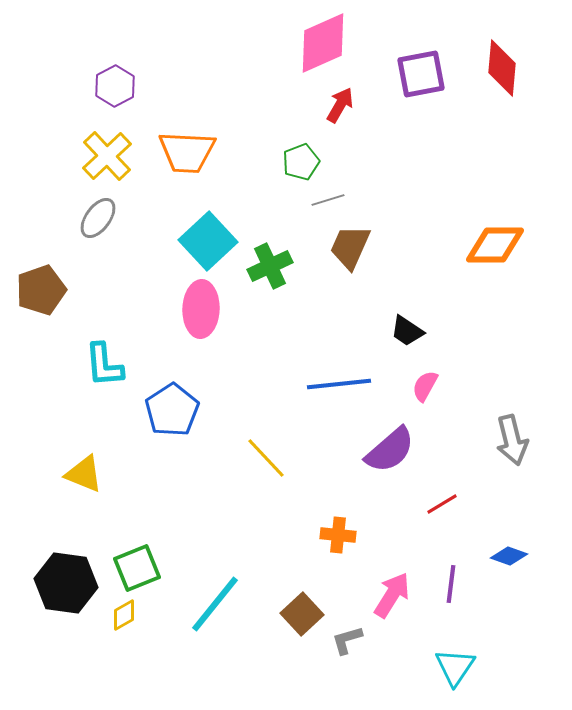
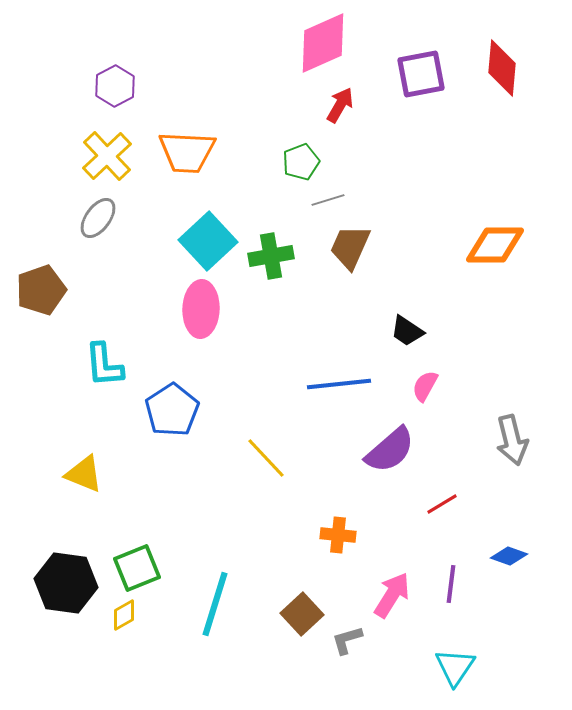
green cross: moved 1 px right, 10 px up; rotated 15 degrees clockwise
cyan line: rotated 22 degrees counterclockwise
